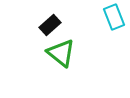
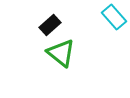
cyan rectangle: rotated 20 degrees counterclockwise
